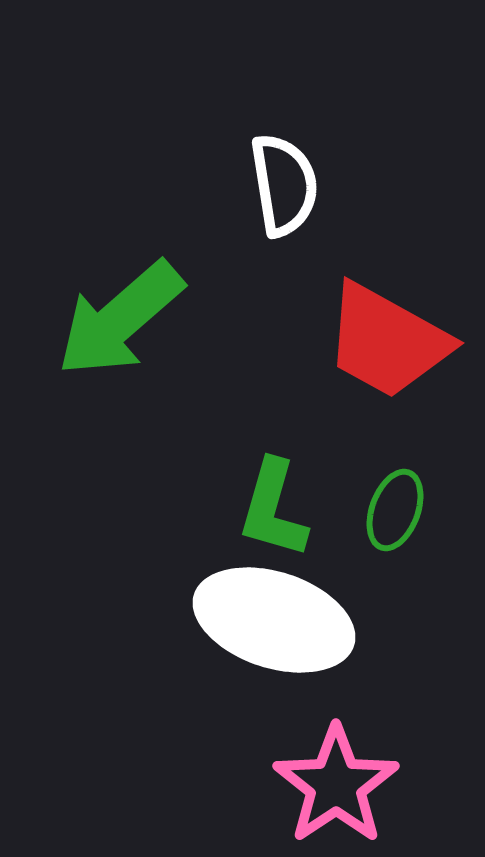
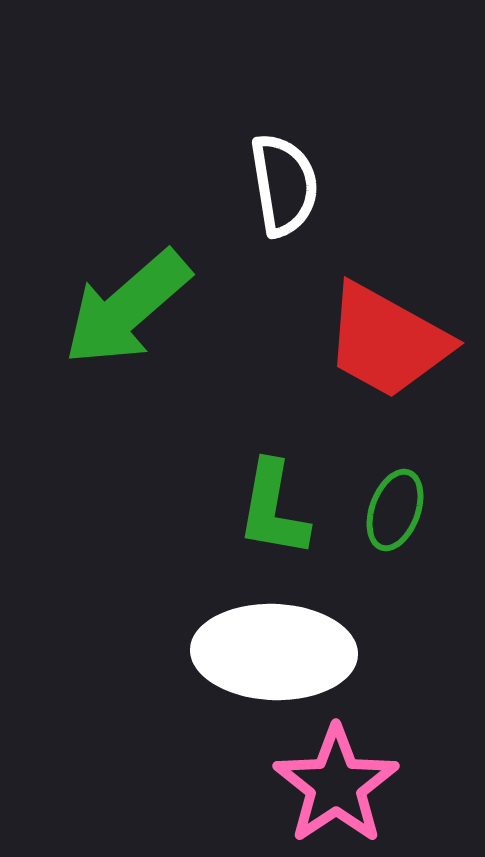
green arrow: moved 7 px right, 11 px up
green L-shape: rotated 6 degrees counterclockwise
white ellipse: moved 32 px down; rotated 16 degrees counterclockwise
